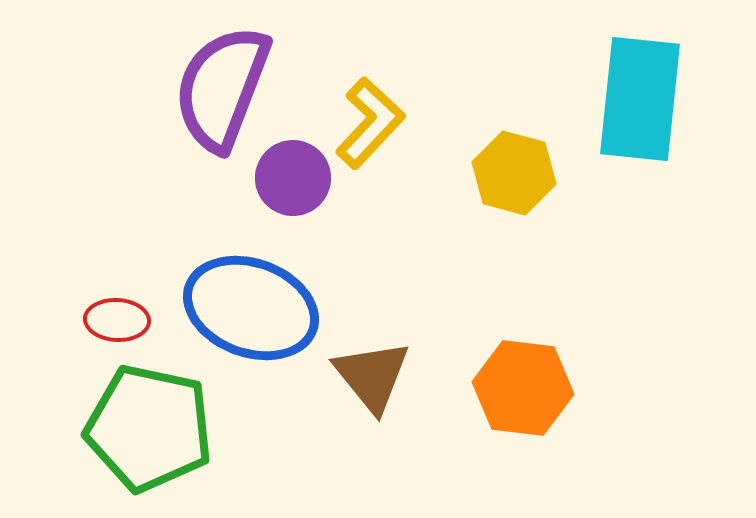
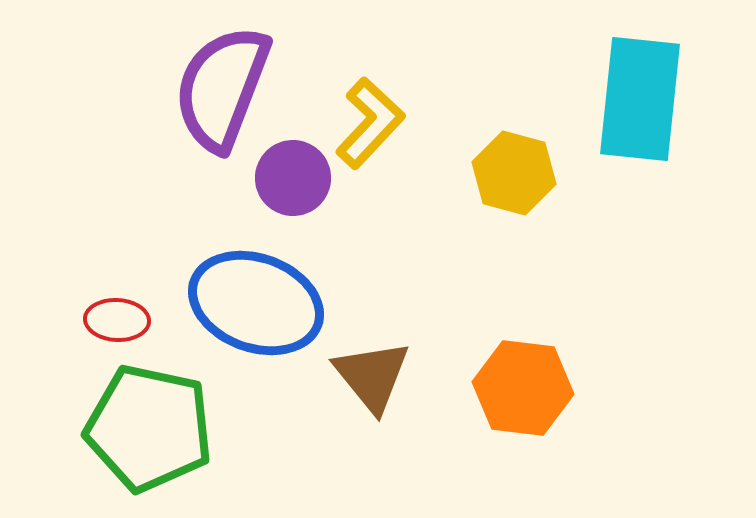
blue ellipse: moved 5 px right, 5 px up
